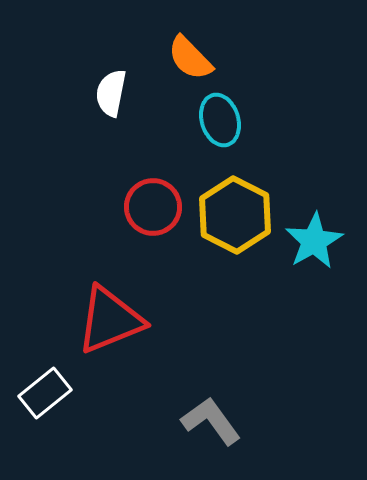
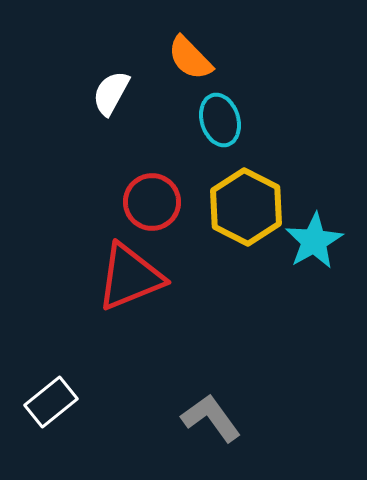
white semicircle: rotated 18 degrees clockwise
red circle: moved 1 px left, 5 px up
yellow hexagon: moved 11 px right, 8 px up
red triangle: moved 20 px right, 43 px up
white rectangle: moved 6 px right, 9 px down
gray L-shape: moved 3 px up
